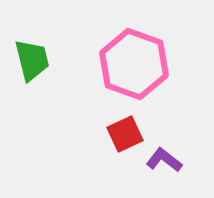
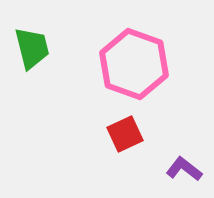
green trapezoid: moved 12 px up
purple L-shape: moved 20 px right, 9 px down
